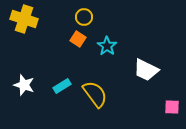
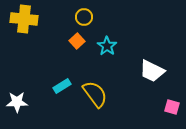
yellow cross: rotated 12 degrees counterclockwise
orange square: moved 1 px left, 2 px down; rotated 14 degrees clockwise
white trapezoid: moved 6 px right, 1 px down
white star: moved 7 px left, 17 px down; rotated 20 degrees counterclockwise
pink square: rotated 14 degrees clockwise
